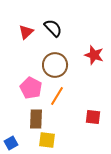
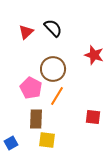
brown circle: moved 2 px left, 4 px down
